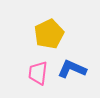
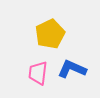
yellow pentagon: moved 1 px right
